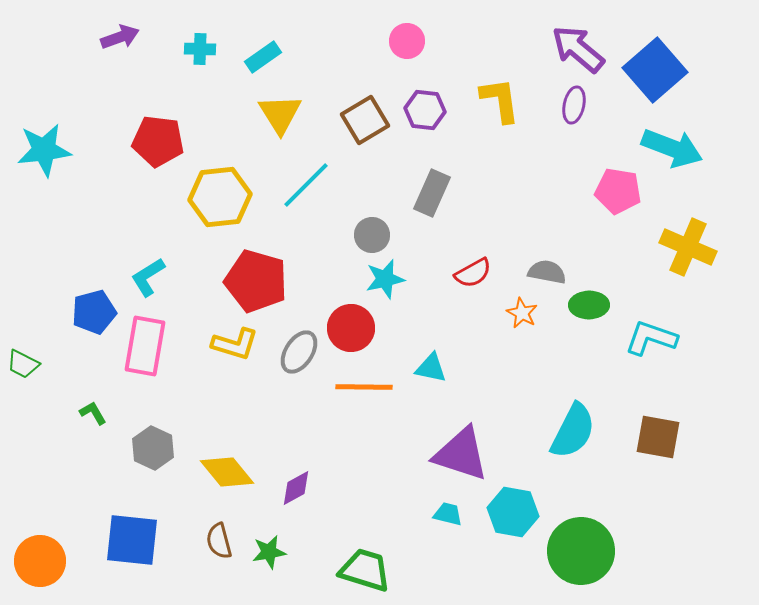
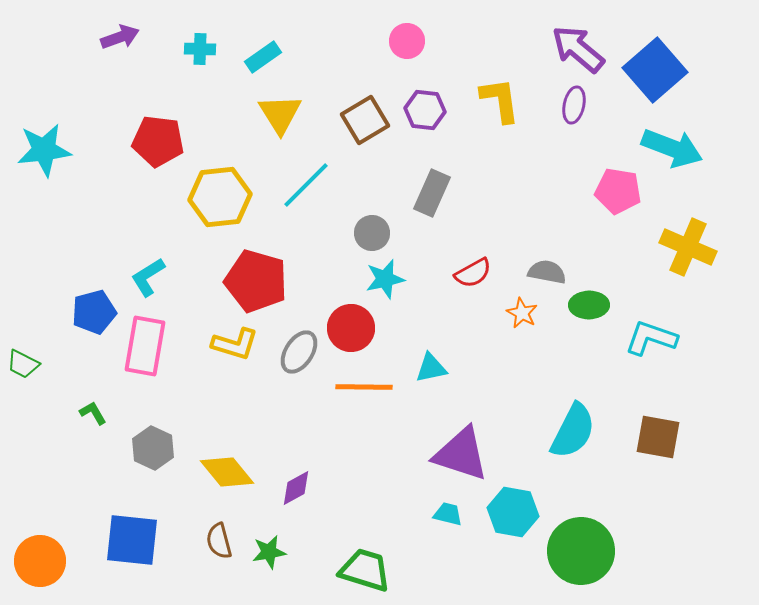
gray circle at (372, 235): moved 2 px up
cyan triangle at (431, 368): rotated 24 degrees counterclockwise
